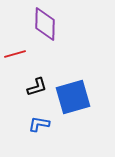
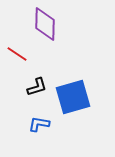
red line: moved 2 px right; rotated 50 degrees clockwise
